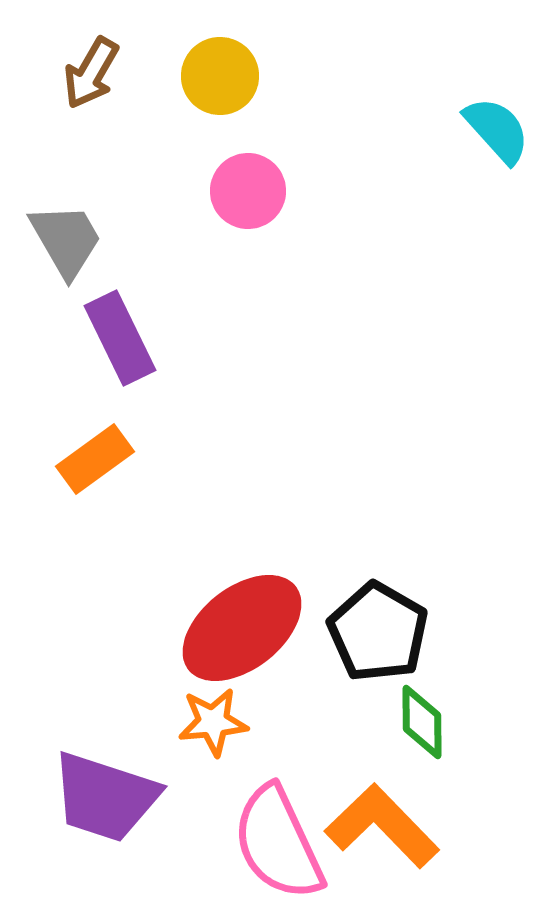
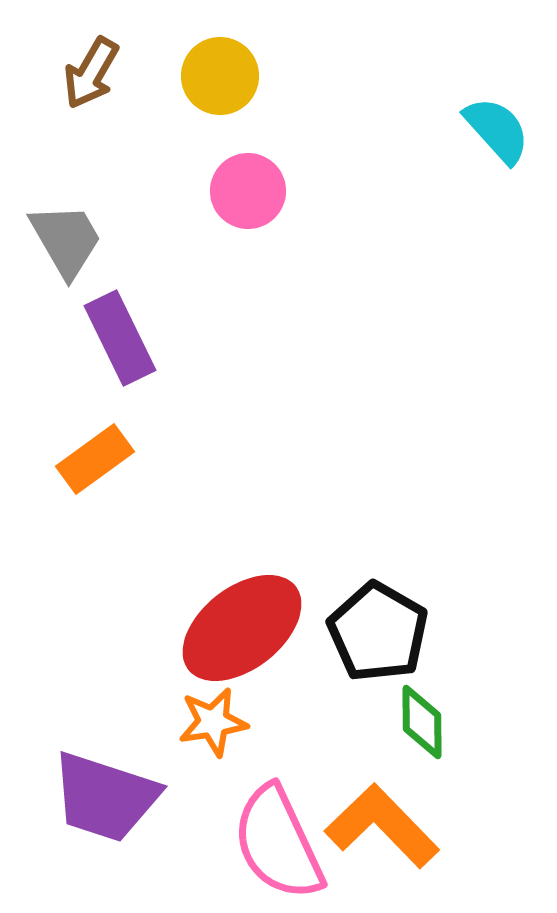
orange star: rotated 4 degrees counterclockwise
